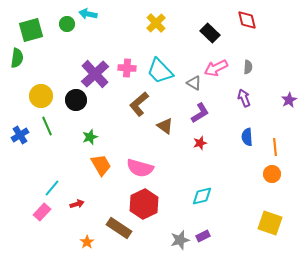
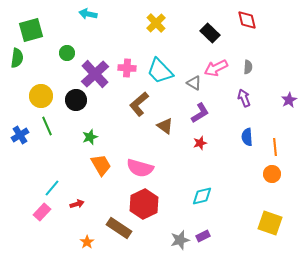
green circle: moved 29 px down
